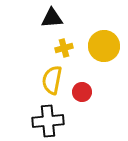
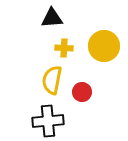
yellow cross: rotated 18 degrees clockwise
